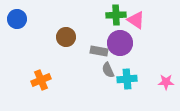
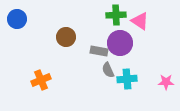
pink triangle: moved 4 px right, 1 px down
